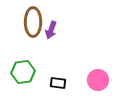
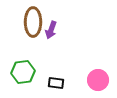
black rectangle: moved 2 px left
